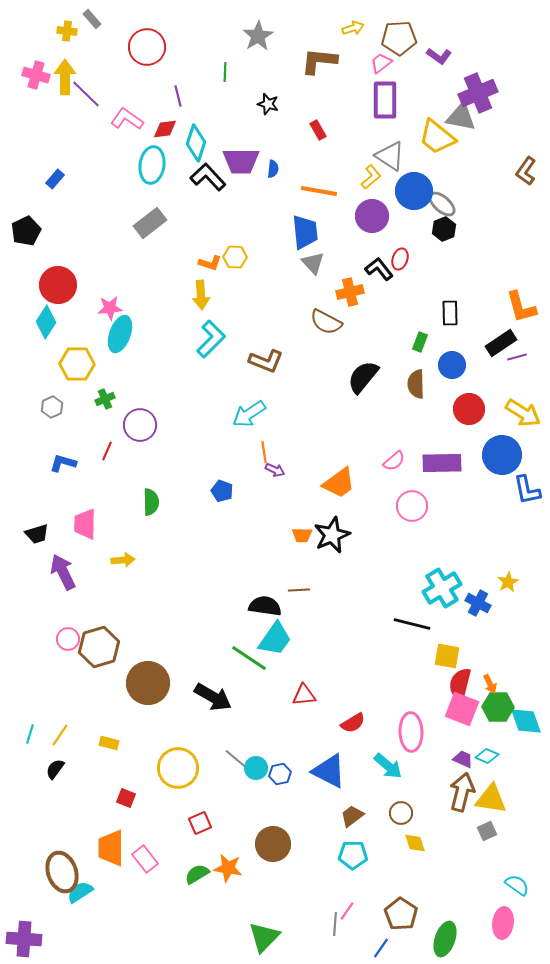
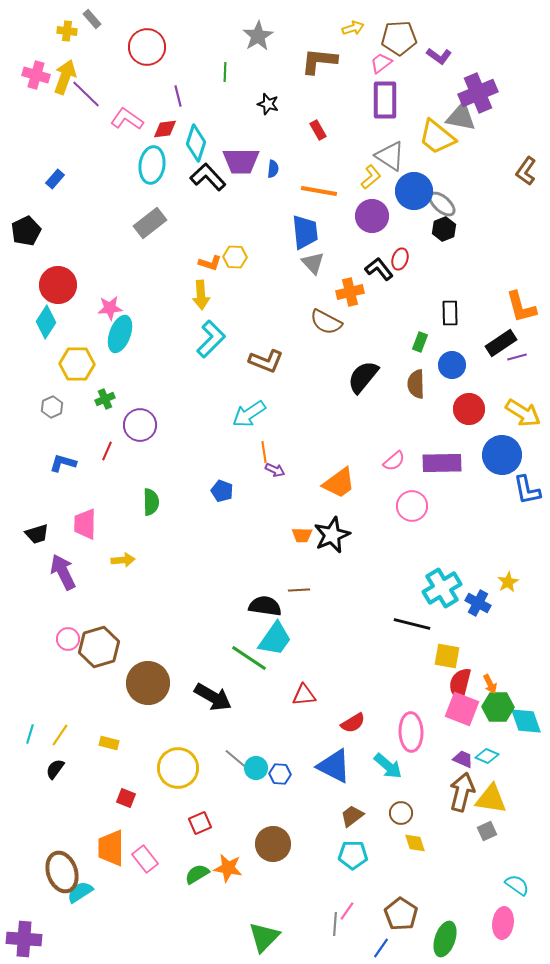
yellow arrow at (65, 77): rotated 20 degrees clockwise
blue triangle at (329, 771): moved 5 px right, 5 px up
blue hexagon at (280, 774): rotated 15 degrees clockwise
